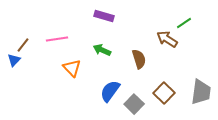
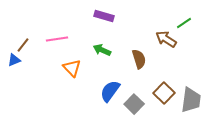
brown arrow: moved 1 px left
blue triangle: rotated 24 degrees clockwise
gray trapezoid: moved 10 px left, 8 px down
